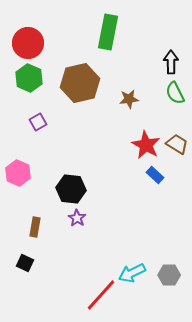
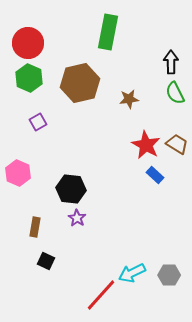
black square: moved 21 px right, 2 px up
